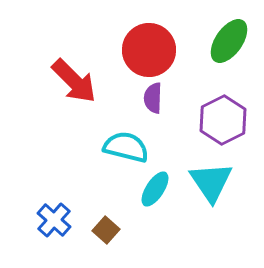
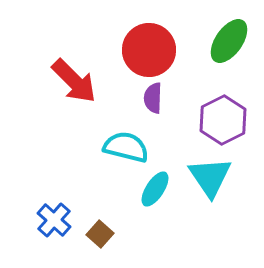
cyan triangle: moved 1 px left, 5 px up
brown square: moved 6 px left, 4 px down
